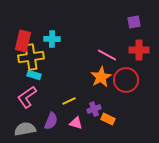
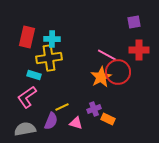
red rectangle: moved 4 px right, 4 px up
yellow cross: moved 18 px right, 1 px down
red circle: moved 8 px left, 8 px up
yellow line: moved 7 px left, 6 px down
